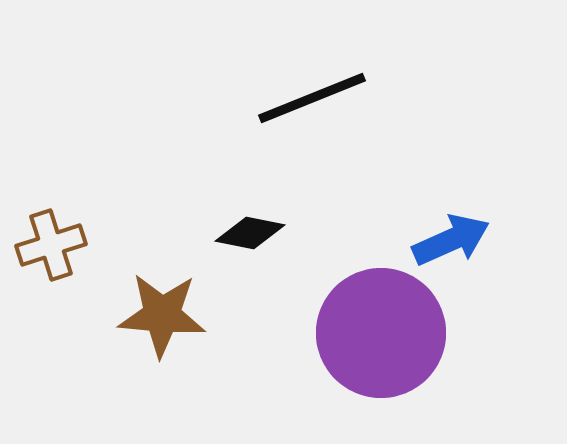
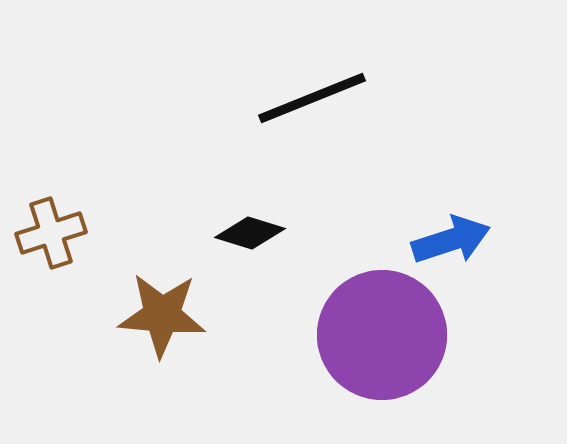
black diamond: rotated 6 degrees clockwise
blue arrow: rotated 6 degrees clockwise
brown cross: moved 12 px up
purple circle: moved 1 px right, 2 px down
